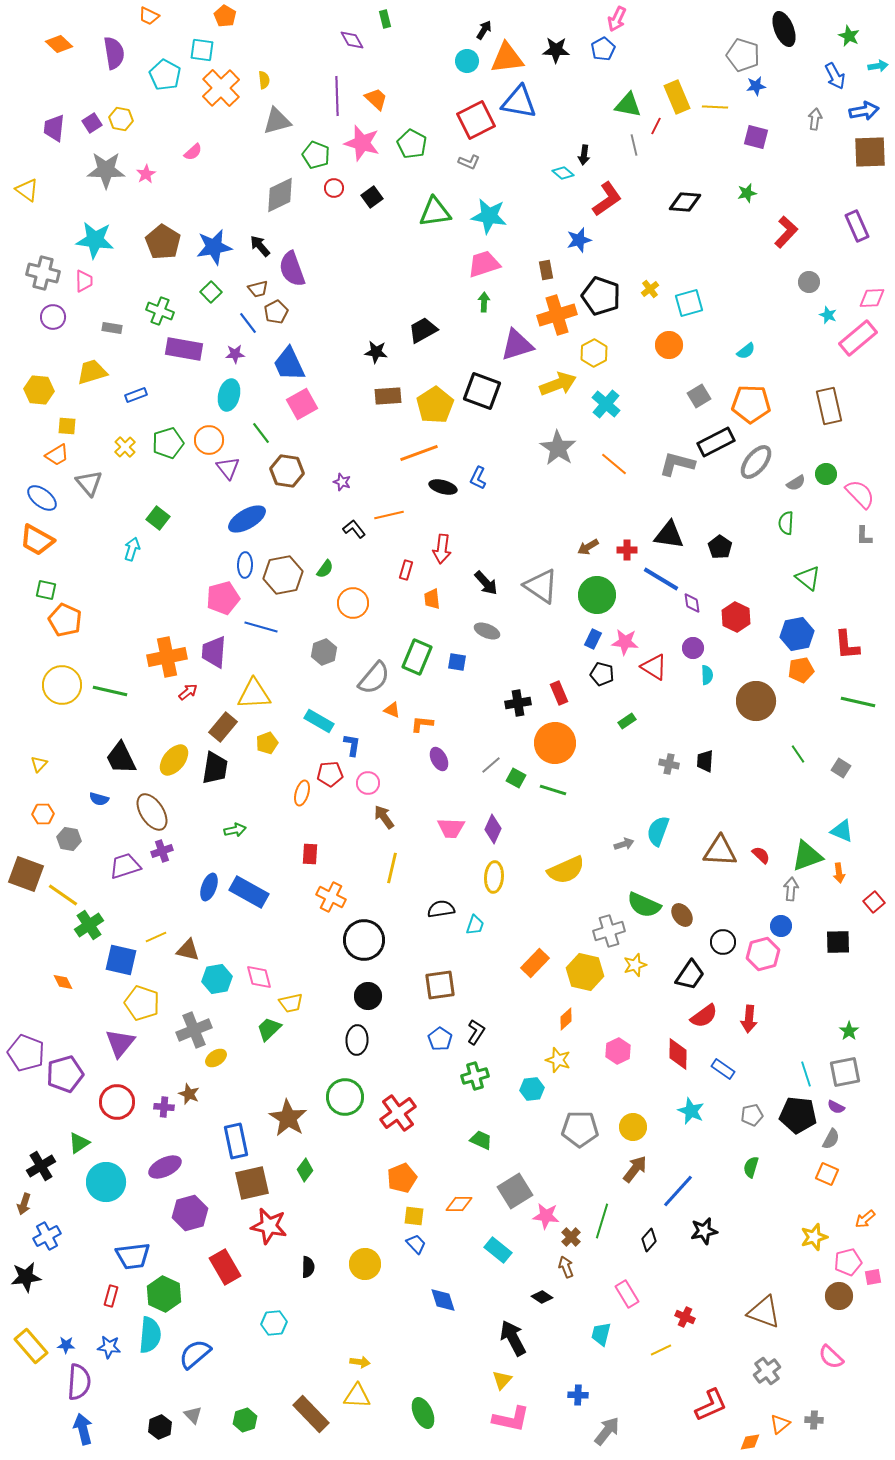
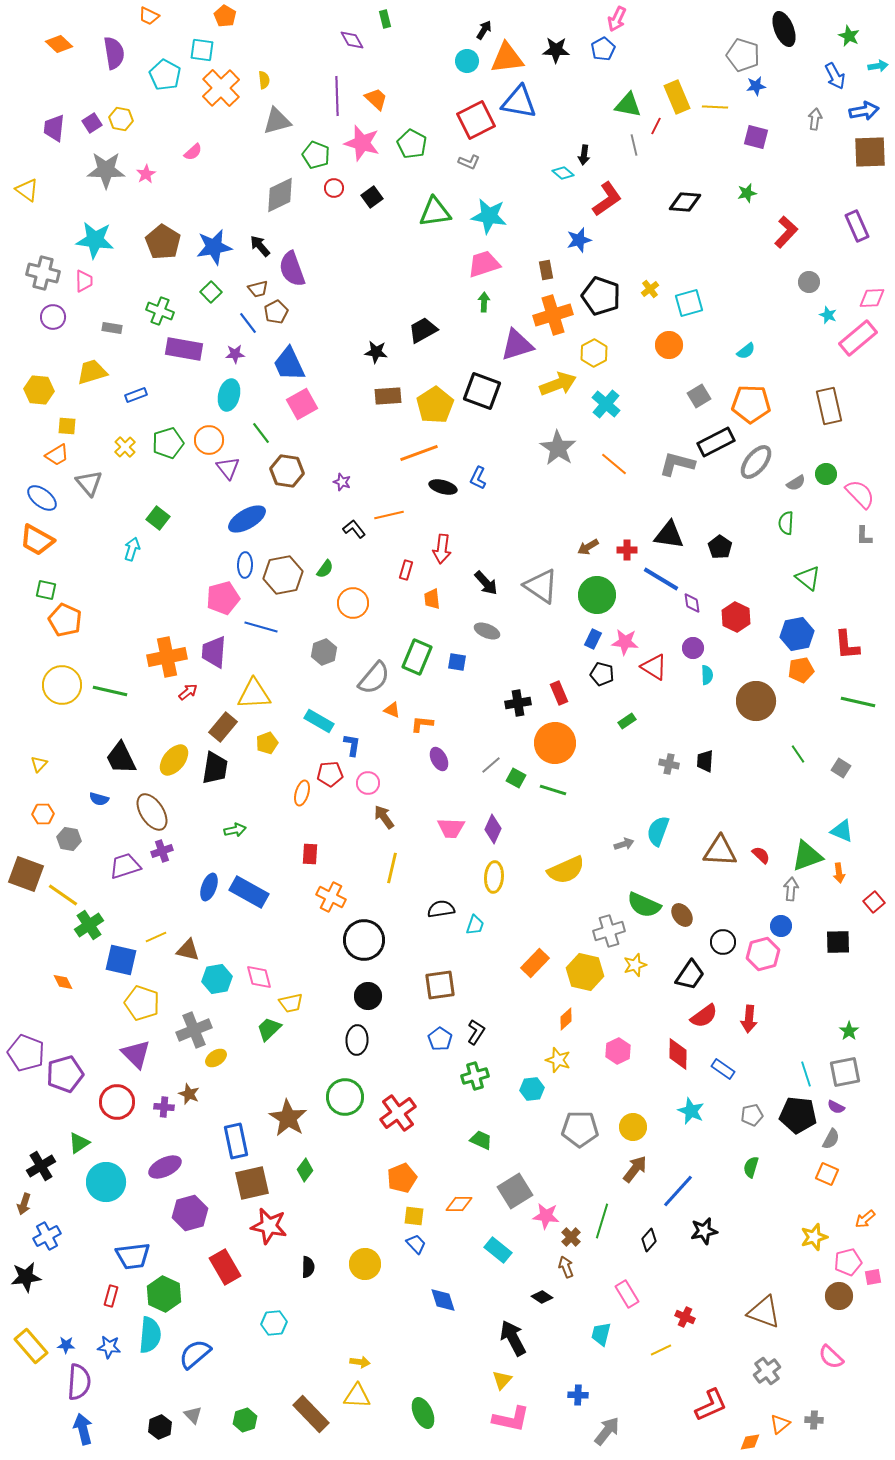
orange cross at (557, 315): moved 4 px left
purple triangle at (120, 1043): moved 16 px right, 11 px down; rotated 24 degrees counterclockwise
